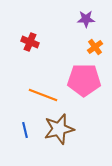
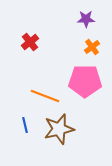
red cross: rotated 30 degrees clockwise
orange cross: moved 3 px left
pink pentagon: moved 1 px right, 1 px down
orange line: moved 2 px right, 1 px down
blue line: moved 5 px up
